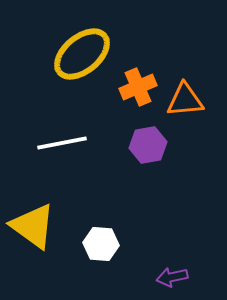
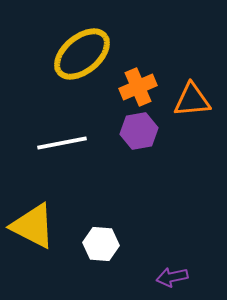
orange triangle: moved 7 px right
purple hexagon: moved 9 px left, 14 px up
yellow triangle: rotated 9 degrees counterclockwise
